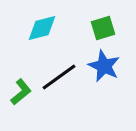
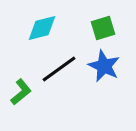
black line: moved 8 px up
